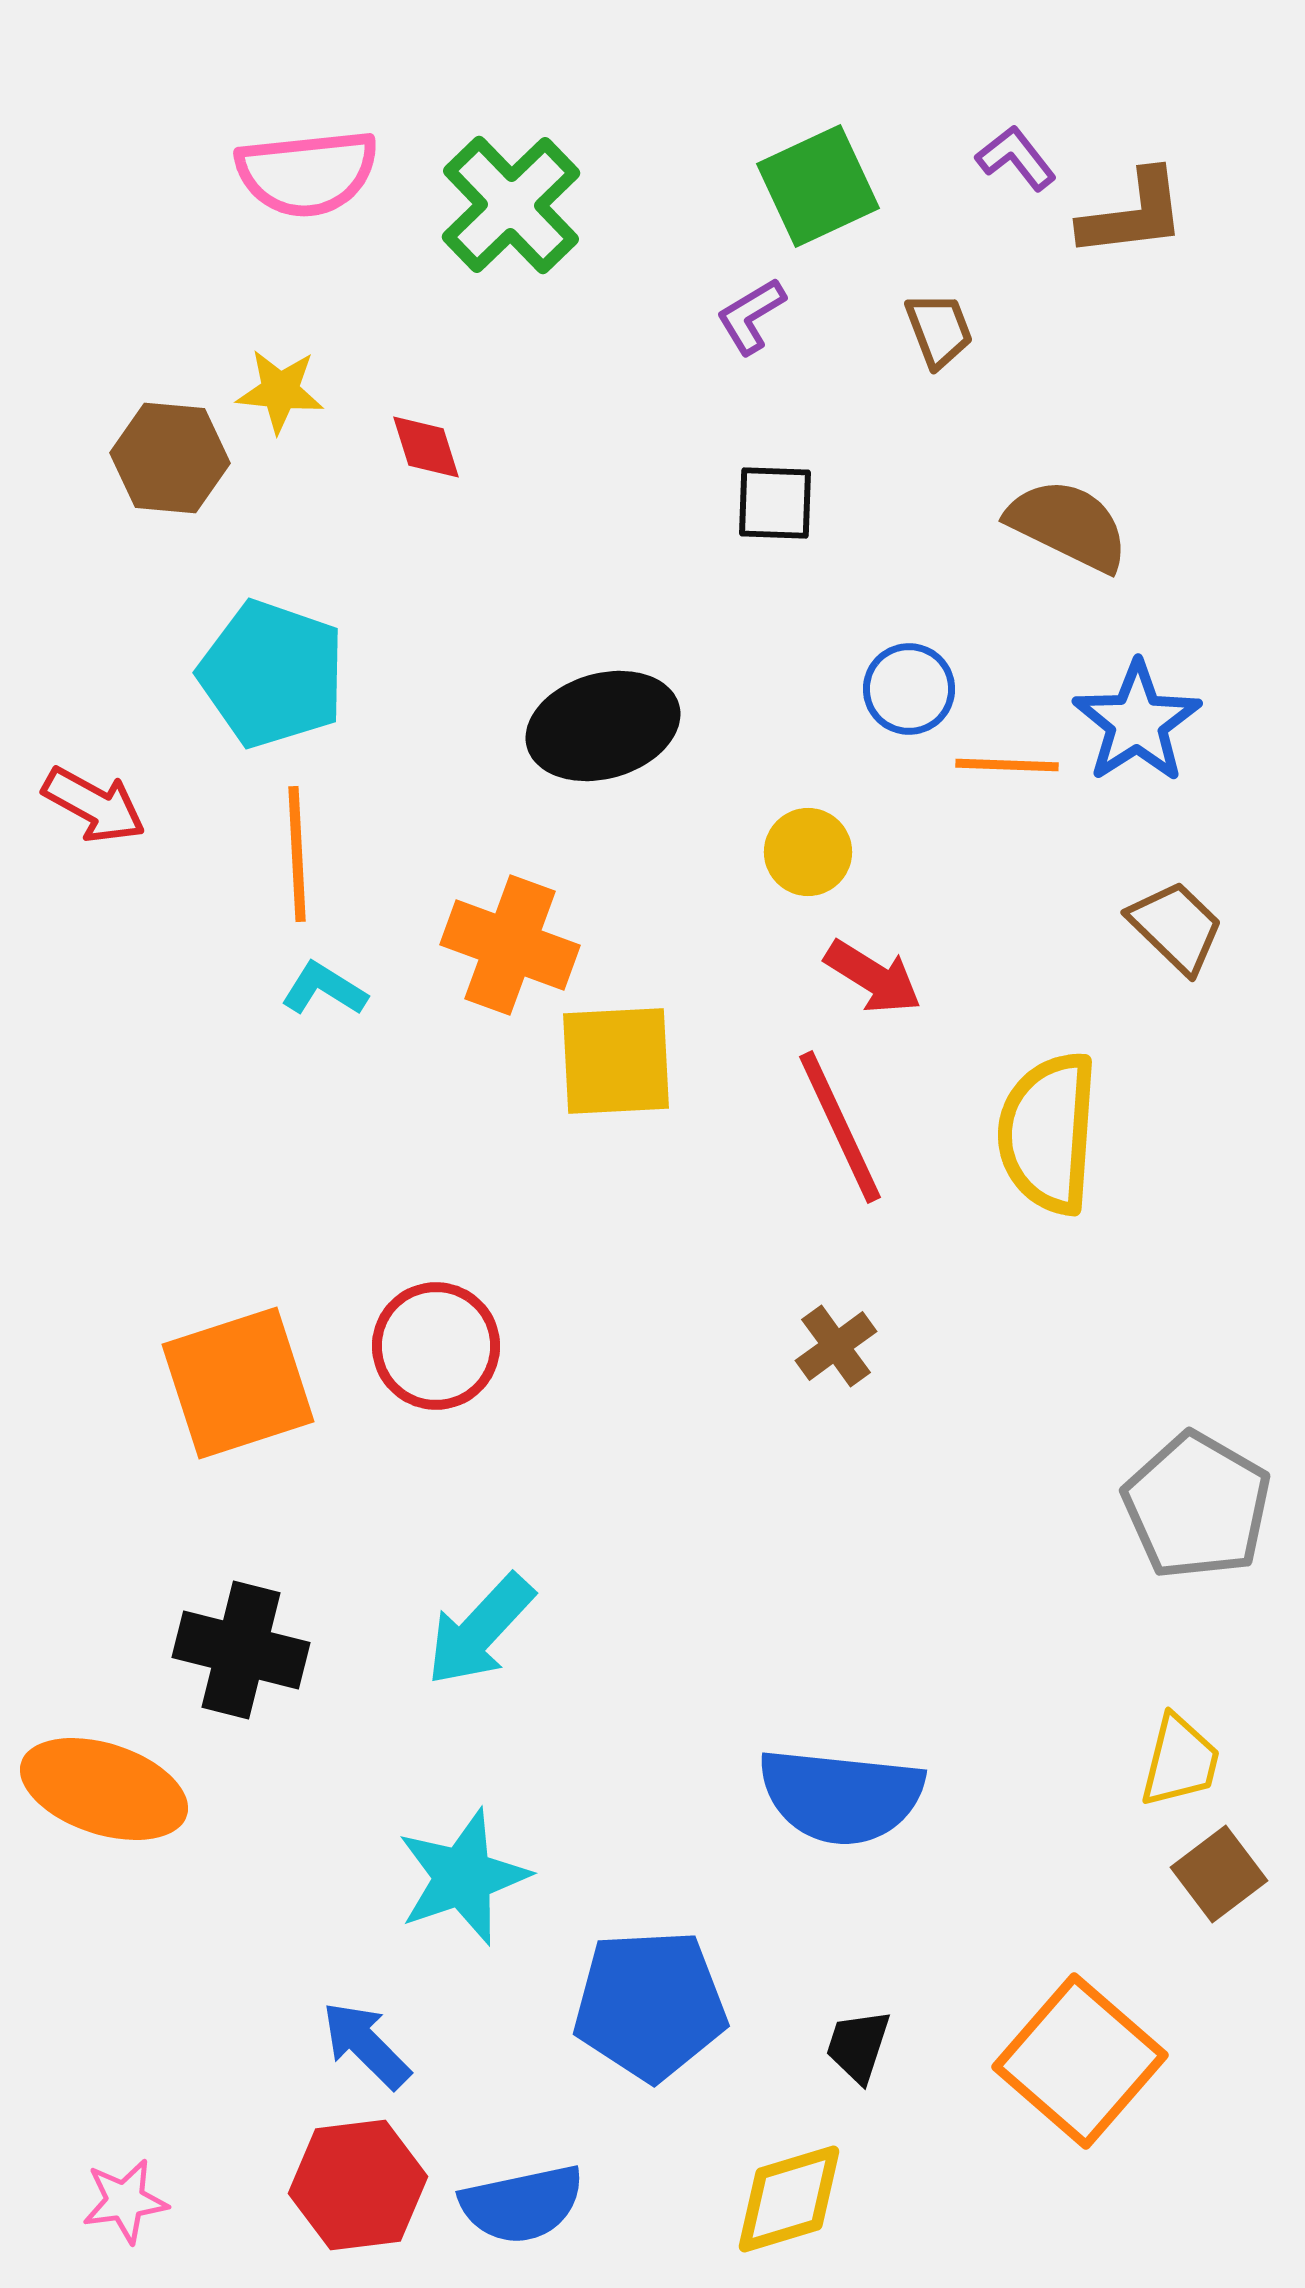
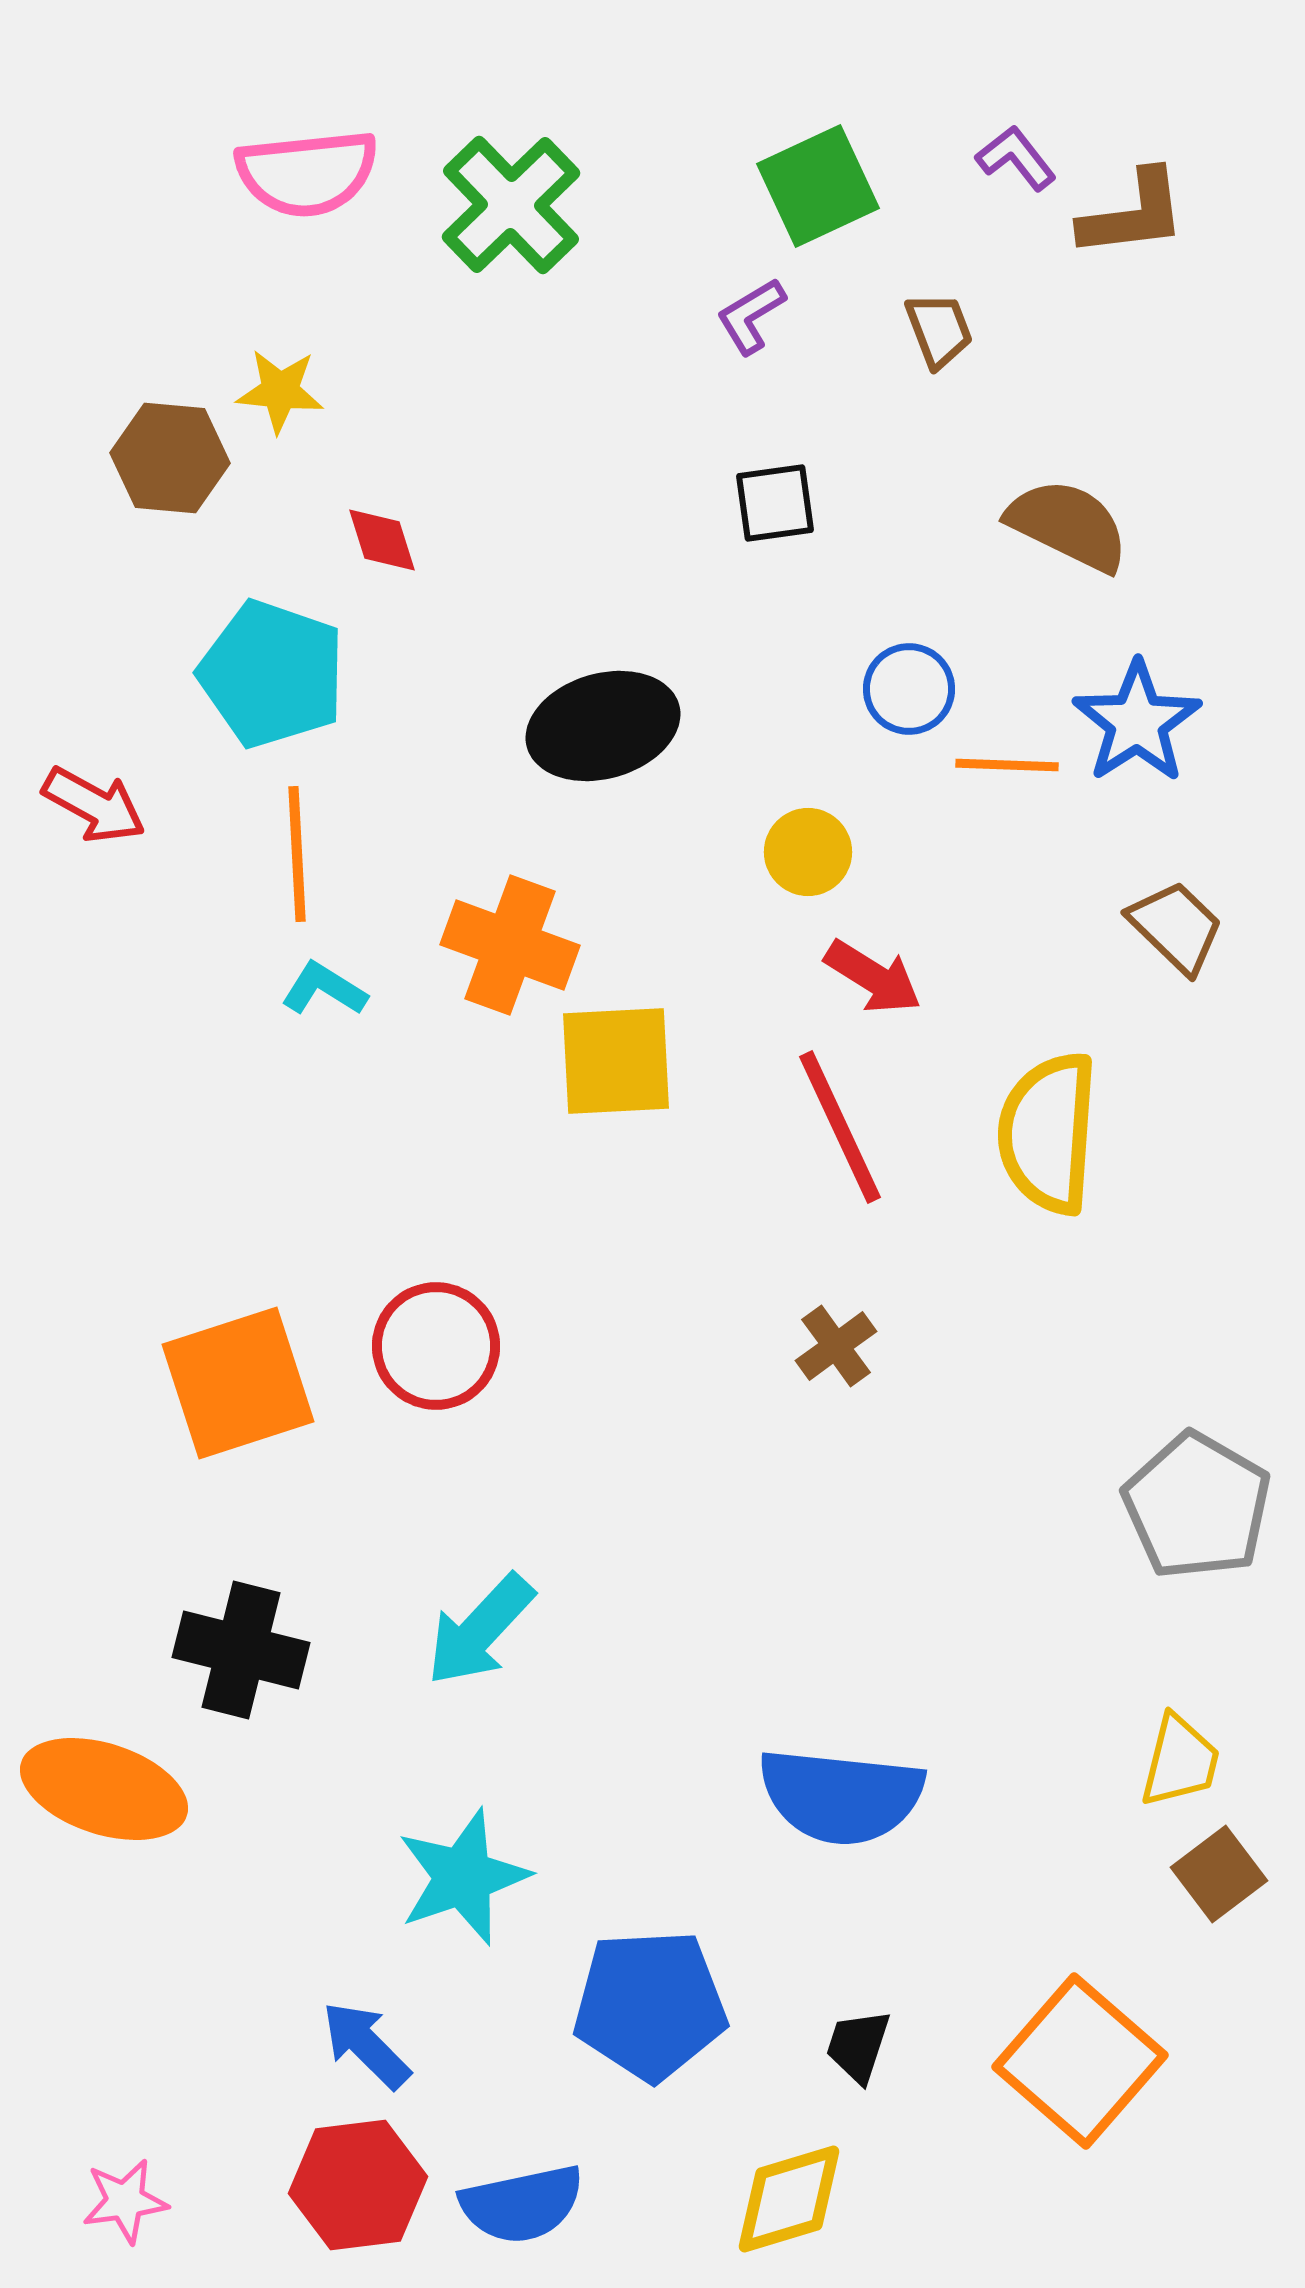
red diamond at (426, 447): moved 44 px left, 93 px down
black square at (775, 503): rotated 10 degrees counterclockwise
